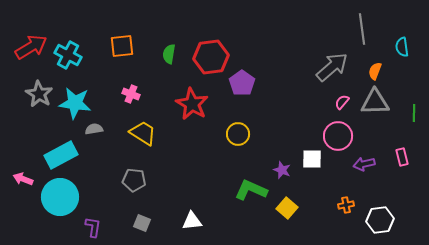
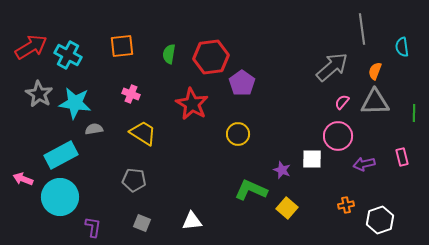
white hexagon: rotated 12 degrees counterclockwise
